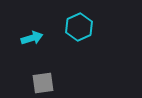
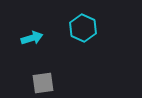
cyan hexagon: moved 4 px right, 1 px down; rotated 12 degrees counterclockwise
